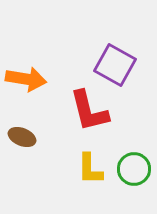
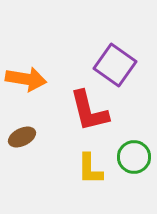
purple square: rotated 6 degrees clockwise
brown ellipse: rotated 48 degrees counterclockwise
green circle: moved 12 px up
